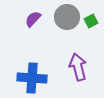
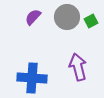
purple semicircle: moved 2 px up
